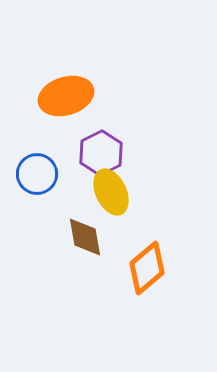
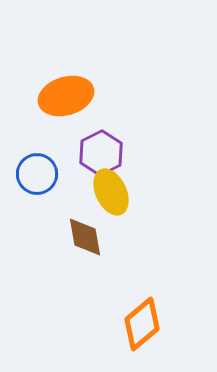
orange diamond: moved 5 px left, 56 px down
